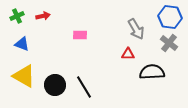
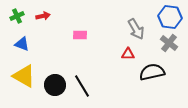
black semicircle: rotated 10 degrees counterclockwise
black line: moved 2 px left, 1 px up
